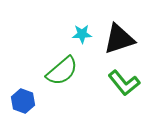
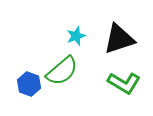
cyan star: moved 6 px left, 2 px down; rotated 18 degrees counterclockwise
green L-shape: rotated 20 degrees counterclockwise
blue hexagon: moved 6 px right, 17 px up
